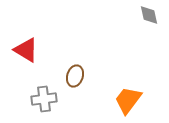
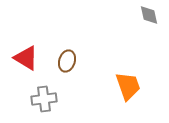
red triangle: moved 8 px down
brown ellipse: moved 8 px left, 15 px up
orange trapezoid: moved 14 px up; rotated 124 degrees clockwise
